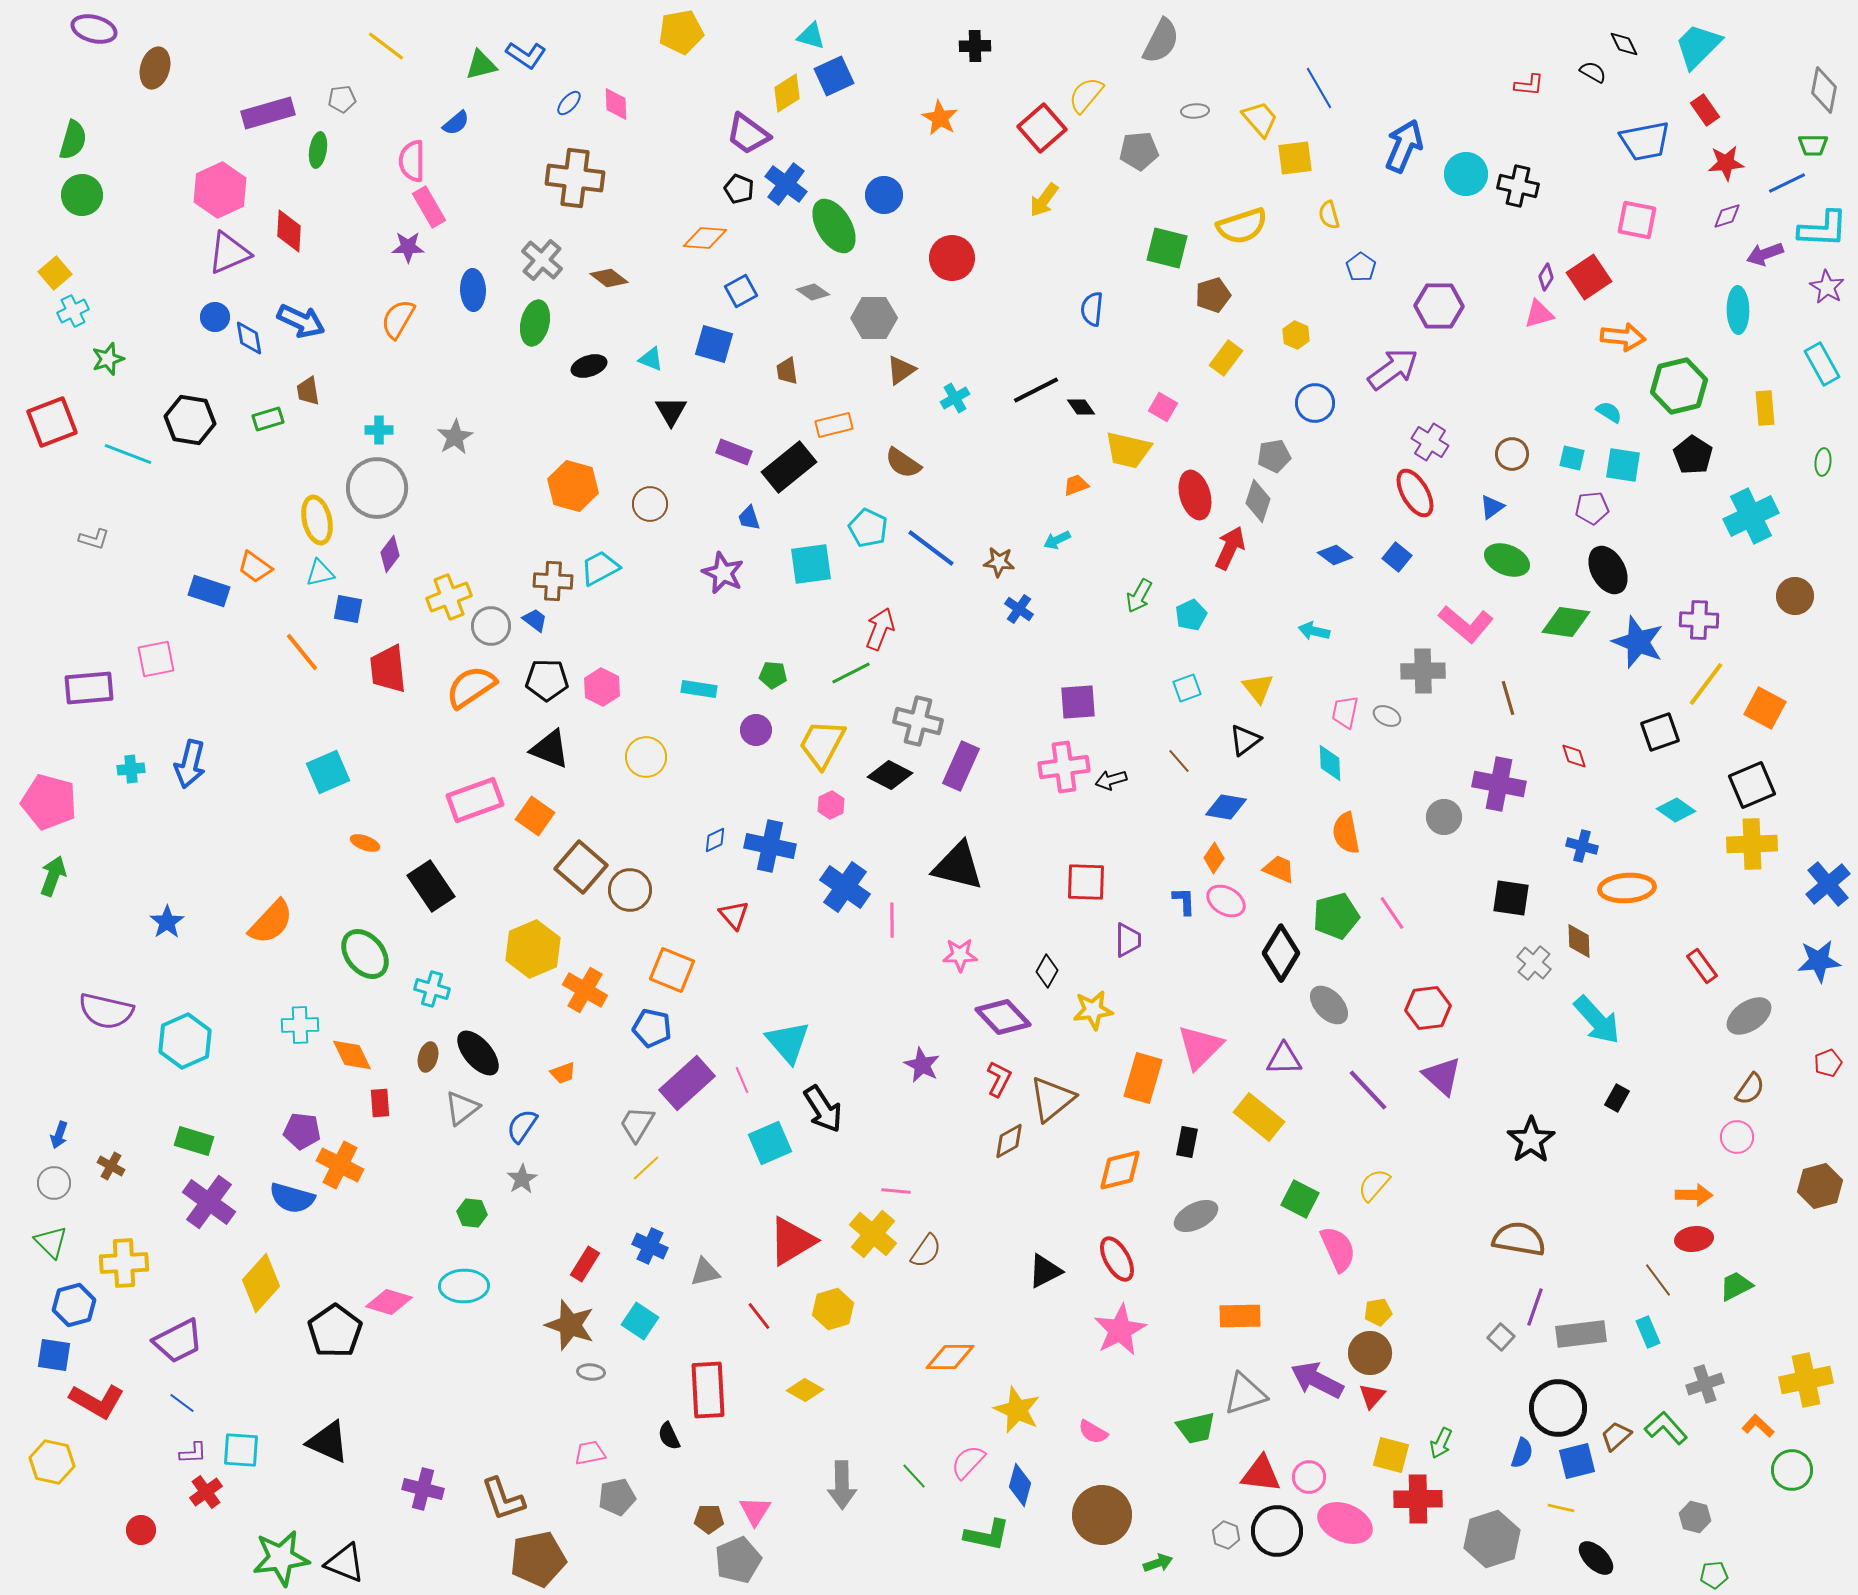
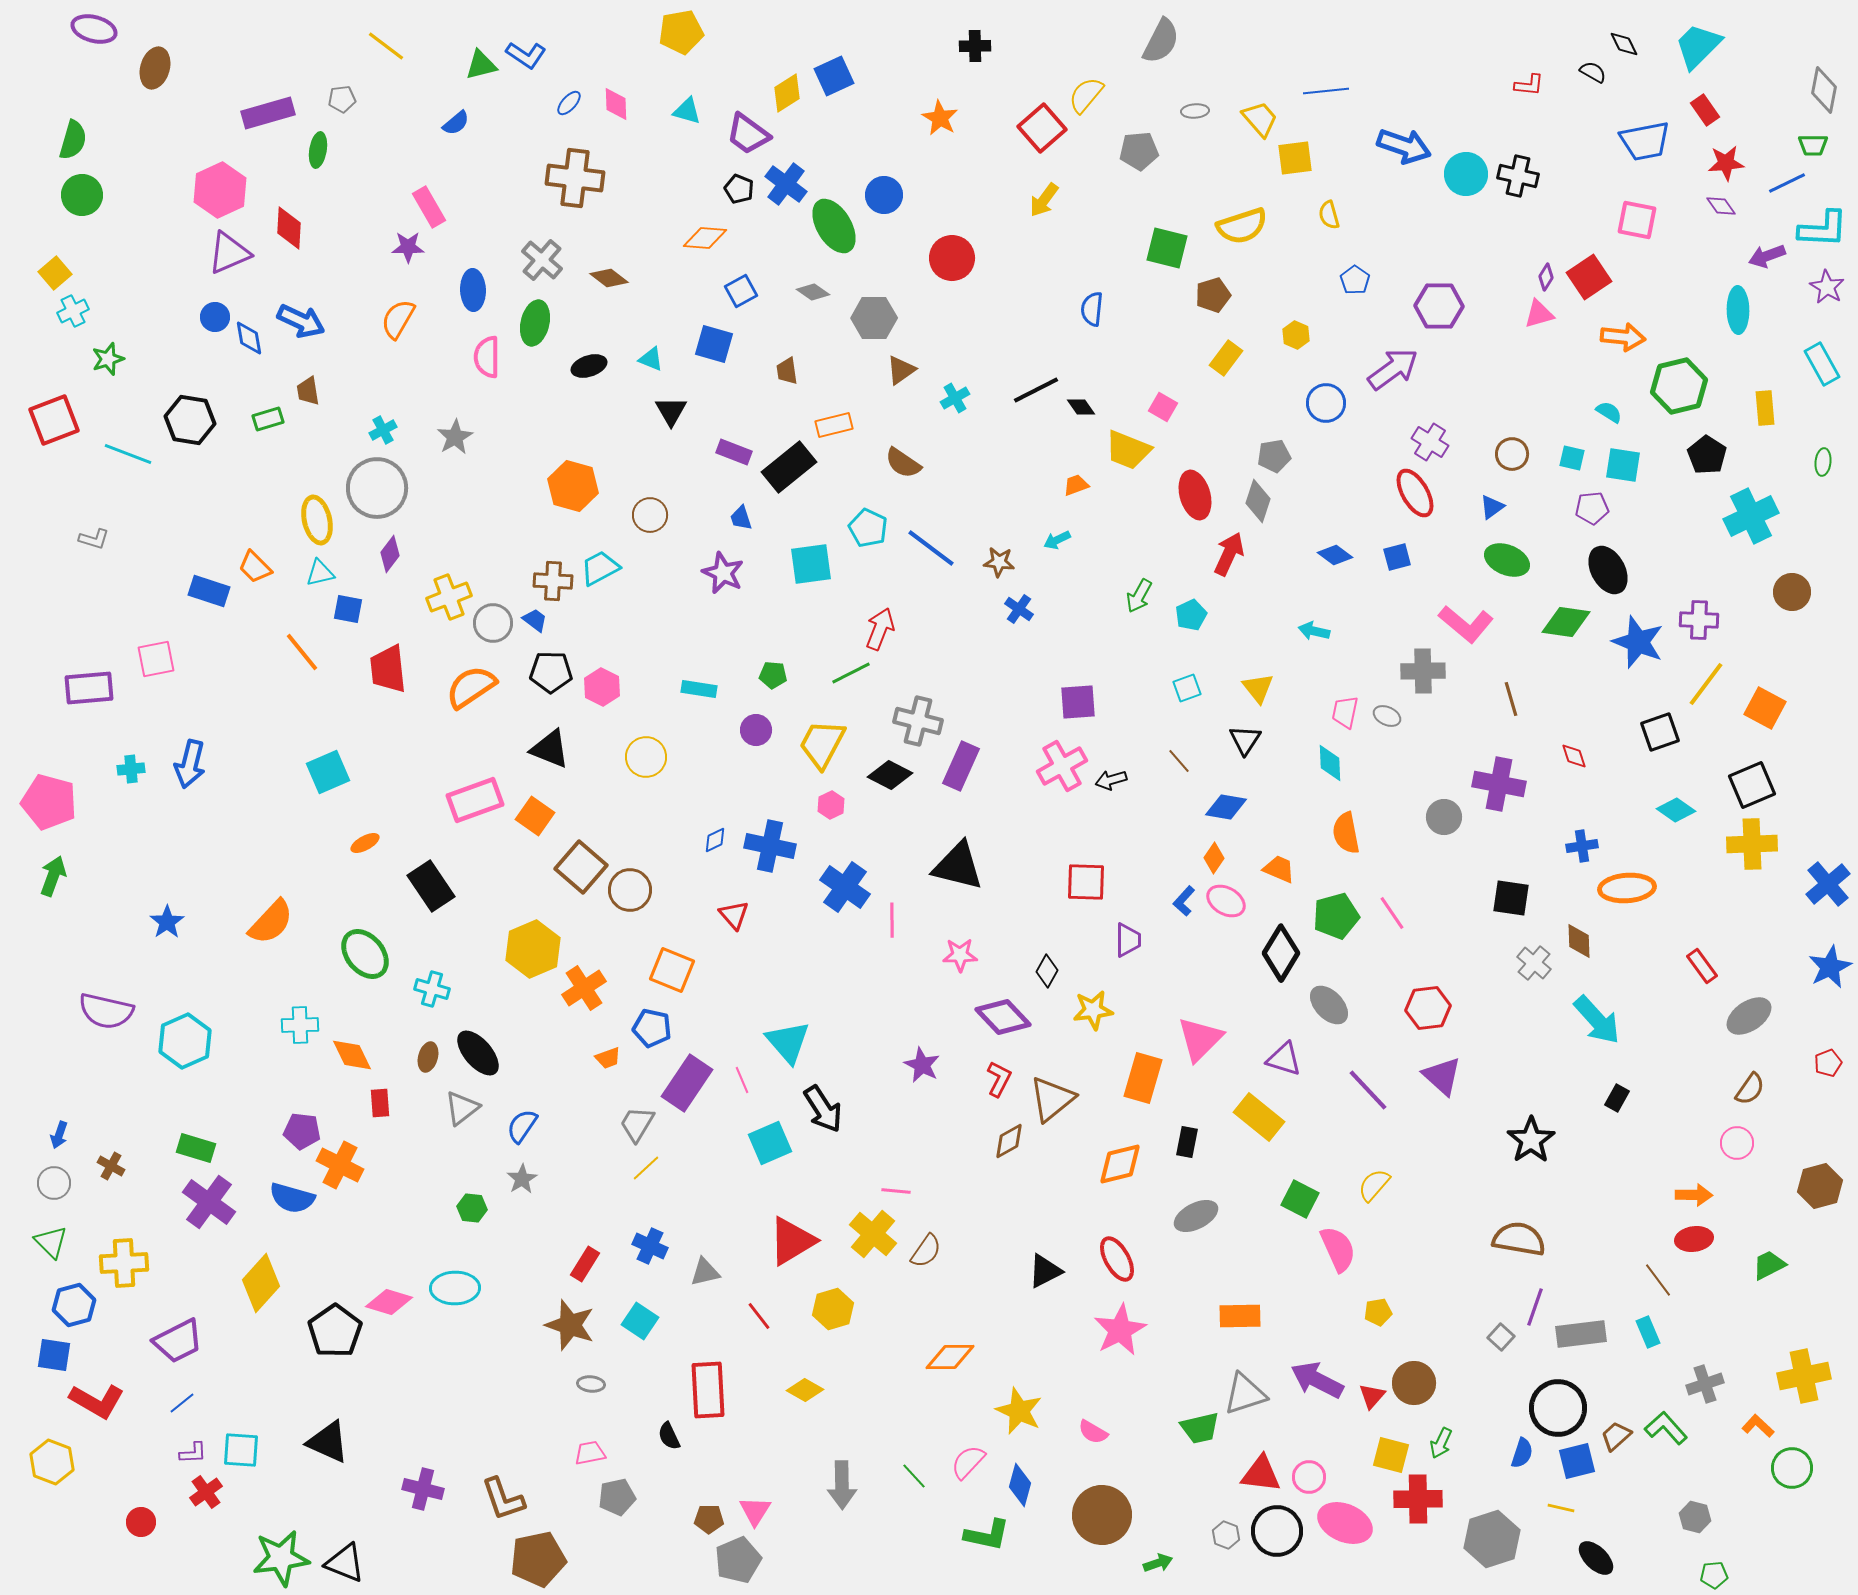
cyan triangle at (811, 36): moved 124 px left, 75 px down
blue line at (1319, 88): moved 7 px right, 3 px down; rotated 66 degrees counterclockwise
blue arrow at (1404, 146): rotated 86 degrees clockwise
pink semicircle at (412, 161): moved 75 px right, 196 px down
black cross at (1518, 186): moved 10 px up
purple diamond at (1727, 216): moved 6 px left, 10 px up; rotated 72 degrees clockwise
red diamond at (289, 231): moved 3 px up
purple arrow at (1765, 254): moved 2 px right, 2 px down
blue pentagon at (1361, 267): moved 6 px left, 13 px down
blue circle at (1315, 403): moved 11 px right
red square at (52, 422): moved 2 px right, 2 px up
cyan cross at (379, 430): moved 4 px right; rotated 28 degrees counterclockwise
yellow trapezoid at (1128, 450): rotated 9 degrees clockwise
black pentagon at (1693, 455): moved 14 px right
brown circle at (650, 504): moved 11 px down
blue trapezoid at (749, 518): moved 8 px left
red arrow at (1230, 548): moved 1 px left, 6 px down
blue square at (1397, 557): rotated 36 degrees clockwise
orange trapezoid at (255, 567): rotated 9 degrees clockwise
brown circle at (1795, 596): moved 3 px left, 4 px up
gray circle at (491, 626): moved 2 px right, 3 px up
black pentagon at (547, 680): moved 4 px right, 8 px up
brown line at (1508, 698): moved 3 px right, 1 px down
black triangle at (1245, 740): rotated 20 degrees counterclockwise
pink cross at (1064, 767): moved 2 px left, 1 px up; rotated 21 degrees counterclockwise
orange ellipse at (365, 843): rotated 48 degrees counterclockwise
blue cross at (1582, 846): rotated 24 degrees counterclockwise
blue L-shape at (1184, 901): rotated 136 degrees counterclockwise
blue star at (1819, 961): moved 11 px right, 6 px down; rotated 21 degrees counterclockwise
orange cross at (585, 990): moved 1 px left, 2 px up; rotated 27 degrees clockwise
pink triangle at (1200, 1047): moved 8 px up
purple triangle at (1284, 1059): rotated 18 degrees clockwise
orange trapezoid at (563, 1073): moved 45 px right, 15 px up
purple rectangle at (687, 1083): rotated 14 degrees counterclockwise
pink circle at (1737, 1137): moved 6 px down
green rectangle at (194, 1141): moved 2 px right, 7 px down
orange diamond at (1120, 1170): moved 6 px up
green hexagon at (472, 1213): moved 5 px up
cyan ellipse at (464, 1286): moved 9 px left, 2 px down
green trapezoid at (1736, 1286): moved 33 px right, 21 px up
brown circle at (1370, 1353): moved 44 px right, 30 px down
gray ellipse at (591, 1372): moved 12 px down
yellow cross at (1806, 1380): moved 2 px left, 4 px up
blue line at (182, 1403): rotated 76 degrees counterclockwise
yellow star at (1017, 1410): moved 2 px right, 1 px down
green trapezoid at (1196, 1428): moved 4 px right
yellow hexagon at (52, 1462): rotated 9 degrees clockwise
green circle at (1792, 1470): moved 2 px up
red circle at (141, 1530): moved 8 px up
